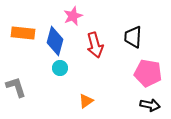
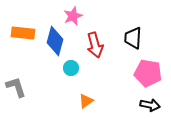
black trapezoid: moved 1 px down
cyan circle: moved 11 px right
